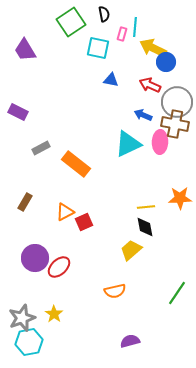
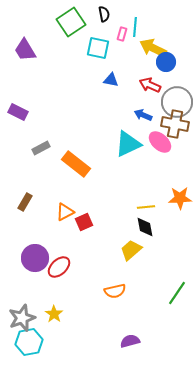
pink ellipse: rotated 50 degrees counterclockwise
